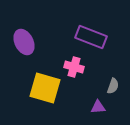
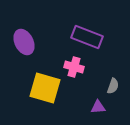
purple rectangle: moved 4 px left
